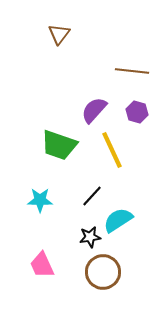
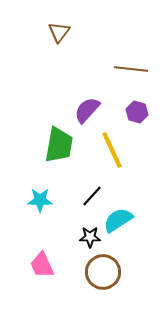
brown triangle: moved 2 px up
brown line: moved 1 px left, 2 px up
purple semicircle: moved 7 px left
green trapezoid: rotated 99 degrees counterclockwise
black star: rotated 10 degrees clockwise
